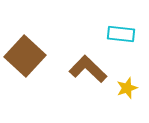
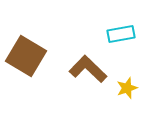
cyan rectangle: rotated 16 degrees counterclockwise
brown square: moved 1 px right; rotated 12 degrees counterclockwise
